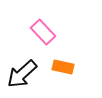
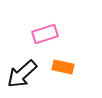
pink rectangle: moved 2 px right, 2 px down; rotated 65 degrees counterclockwise
